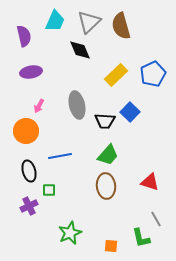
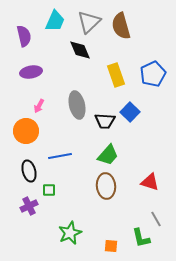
yellow rectangle: rotated 65 degrees counterclockwise
